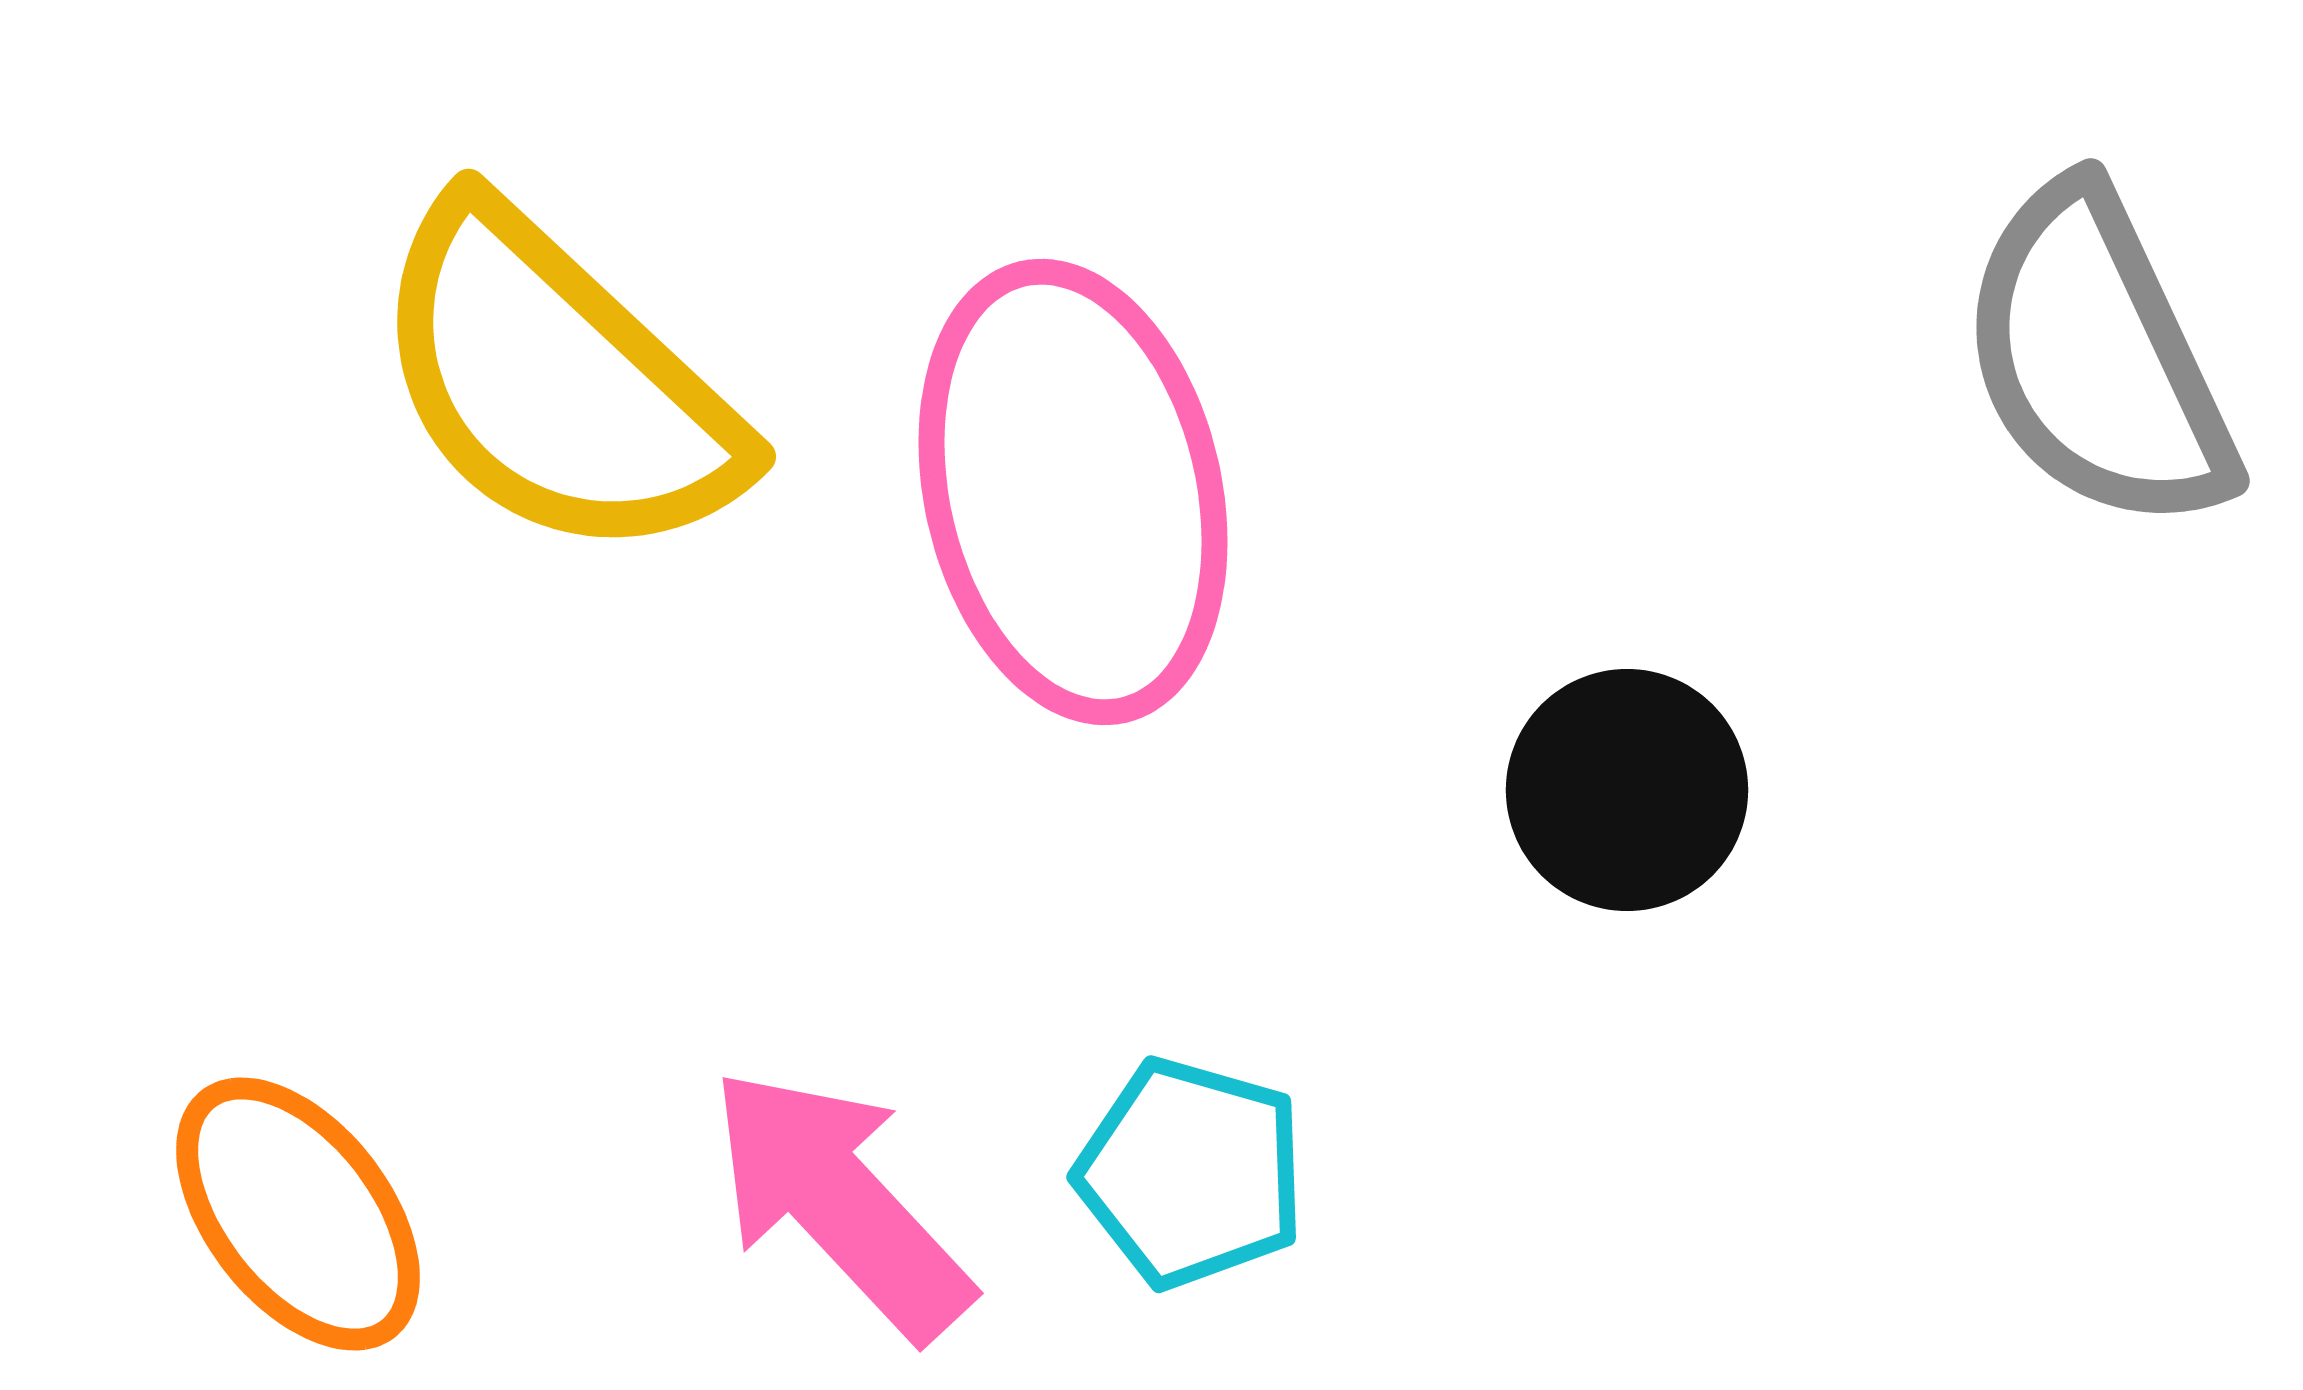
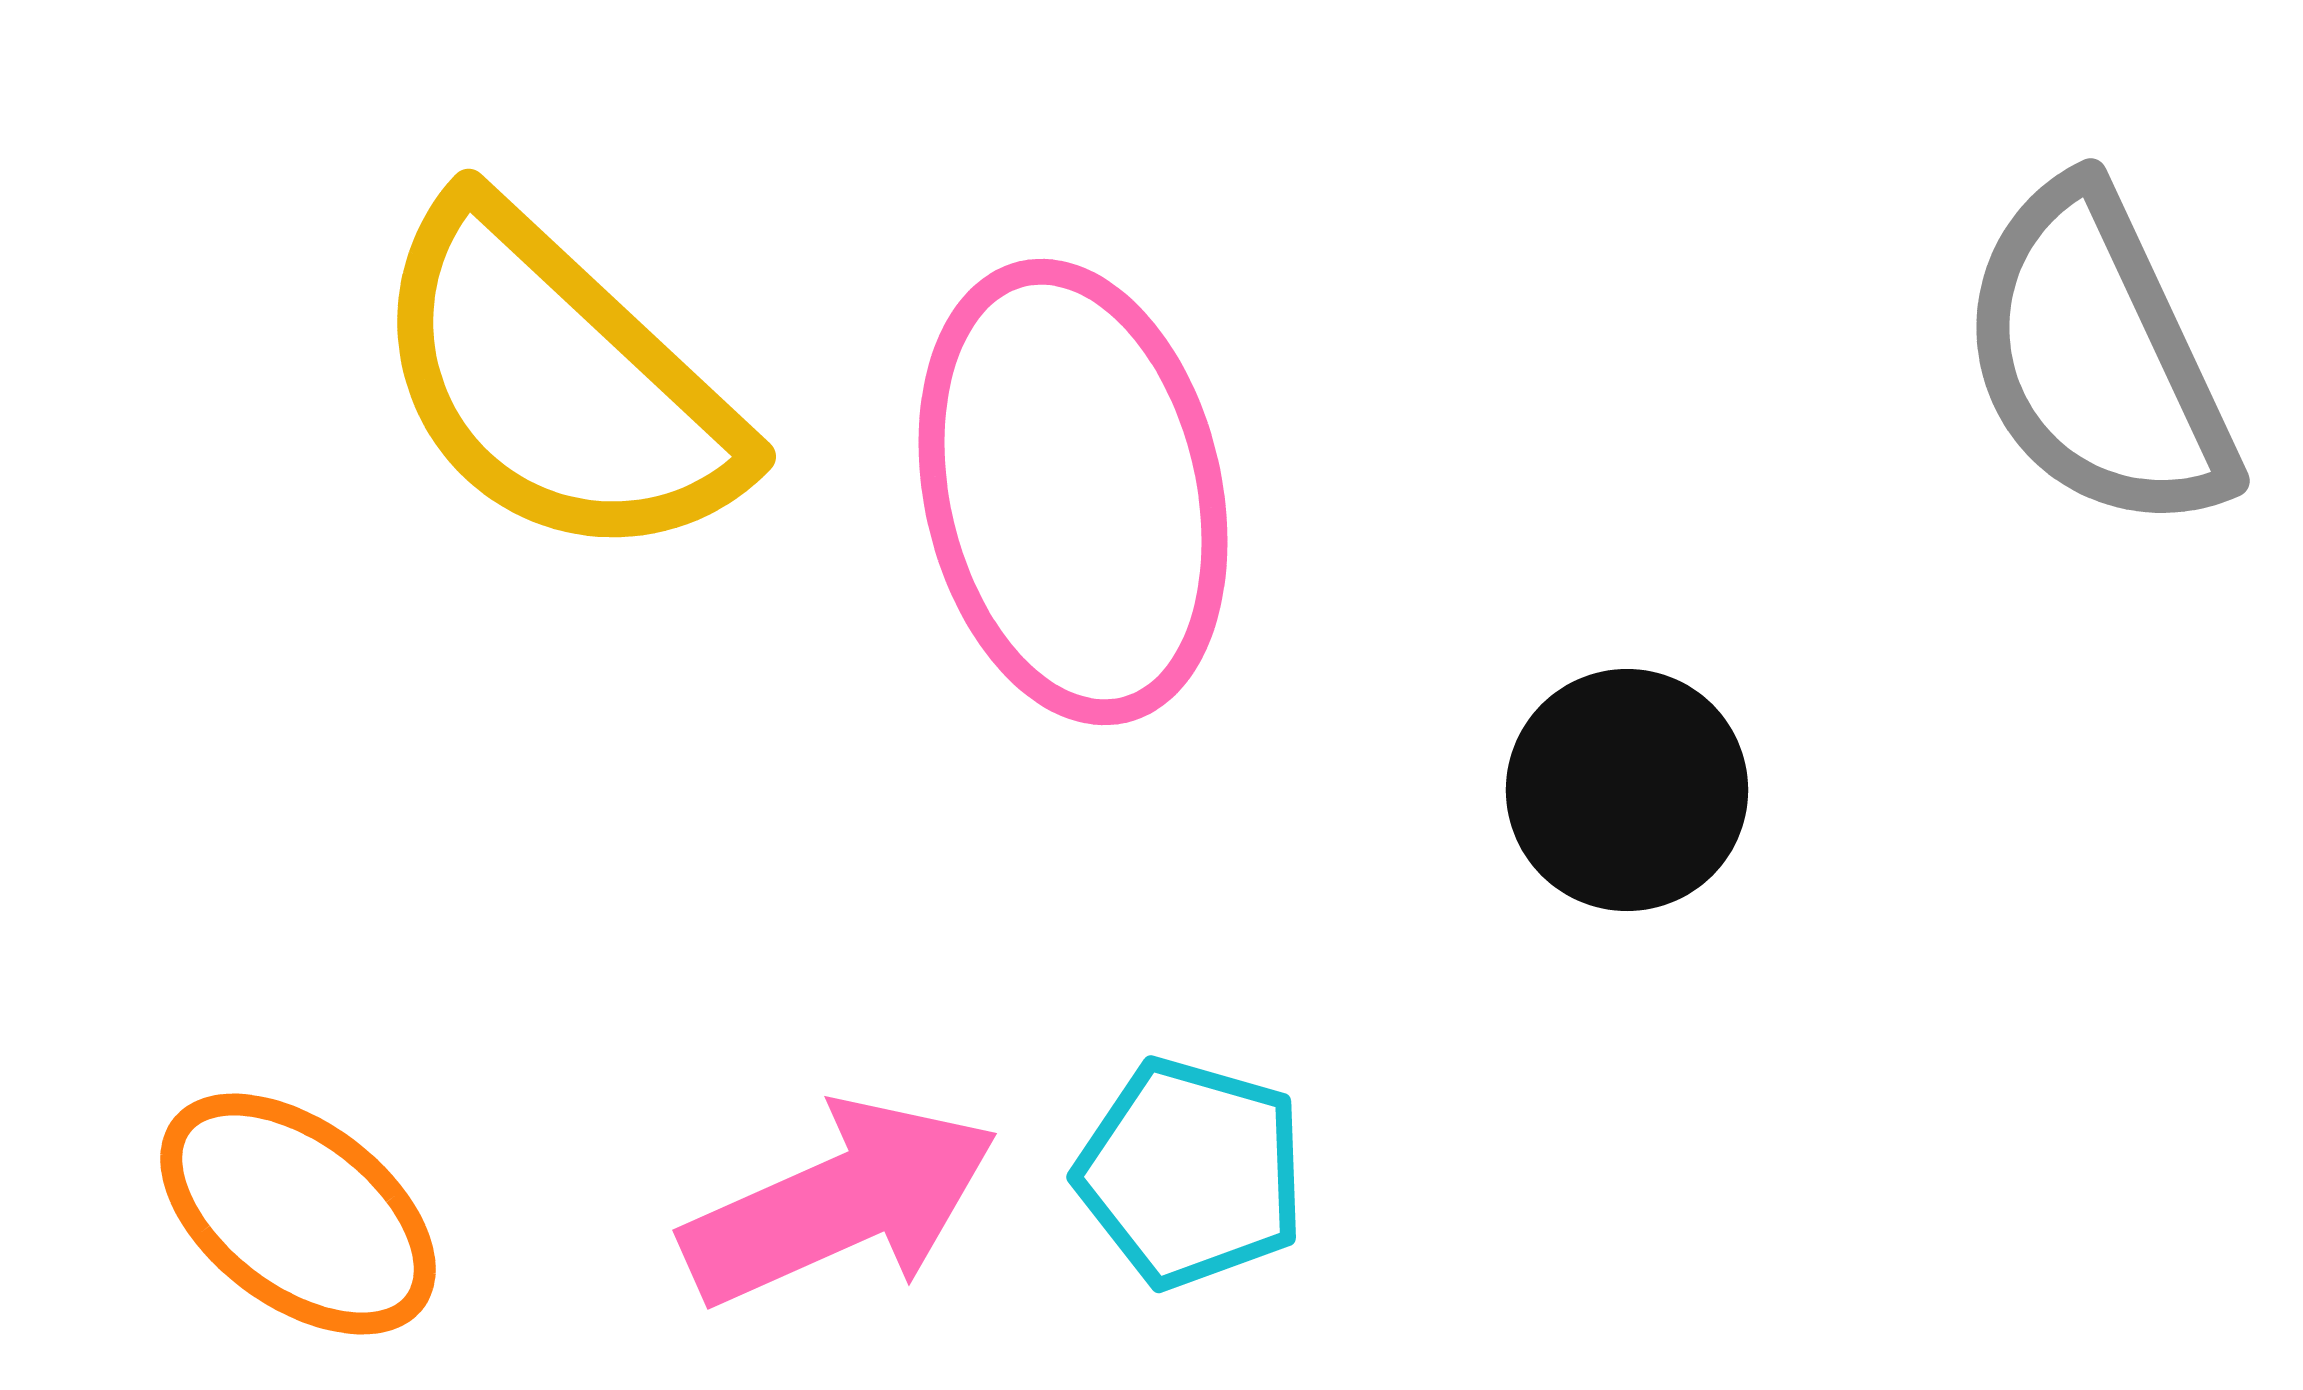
pink arrow: rotated 109 degrees clockwise
orange ellipse: rotated 15 degrees counterclockwise
